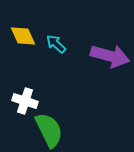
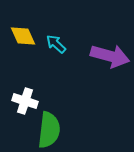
green semicircle: rotated 33 degrees clockwise
